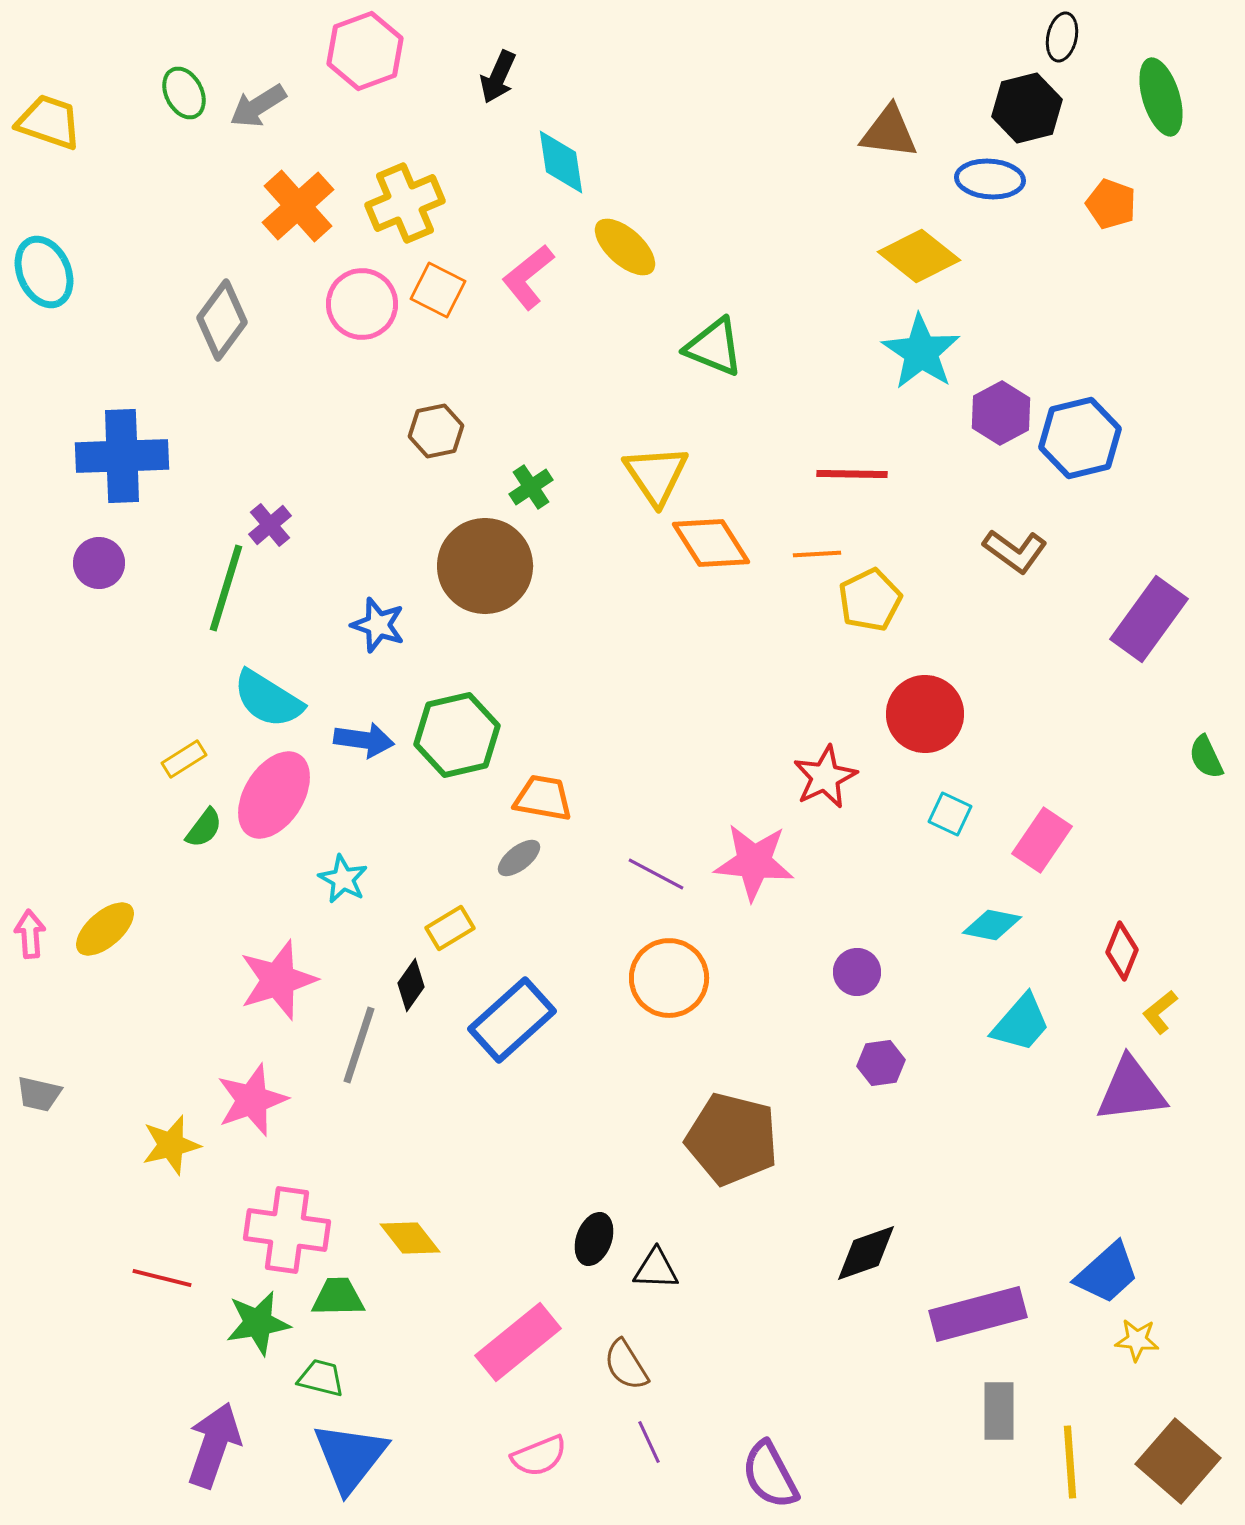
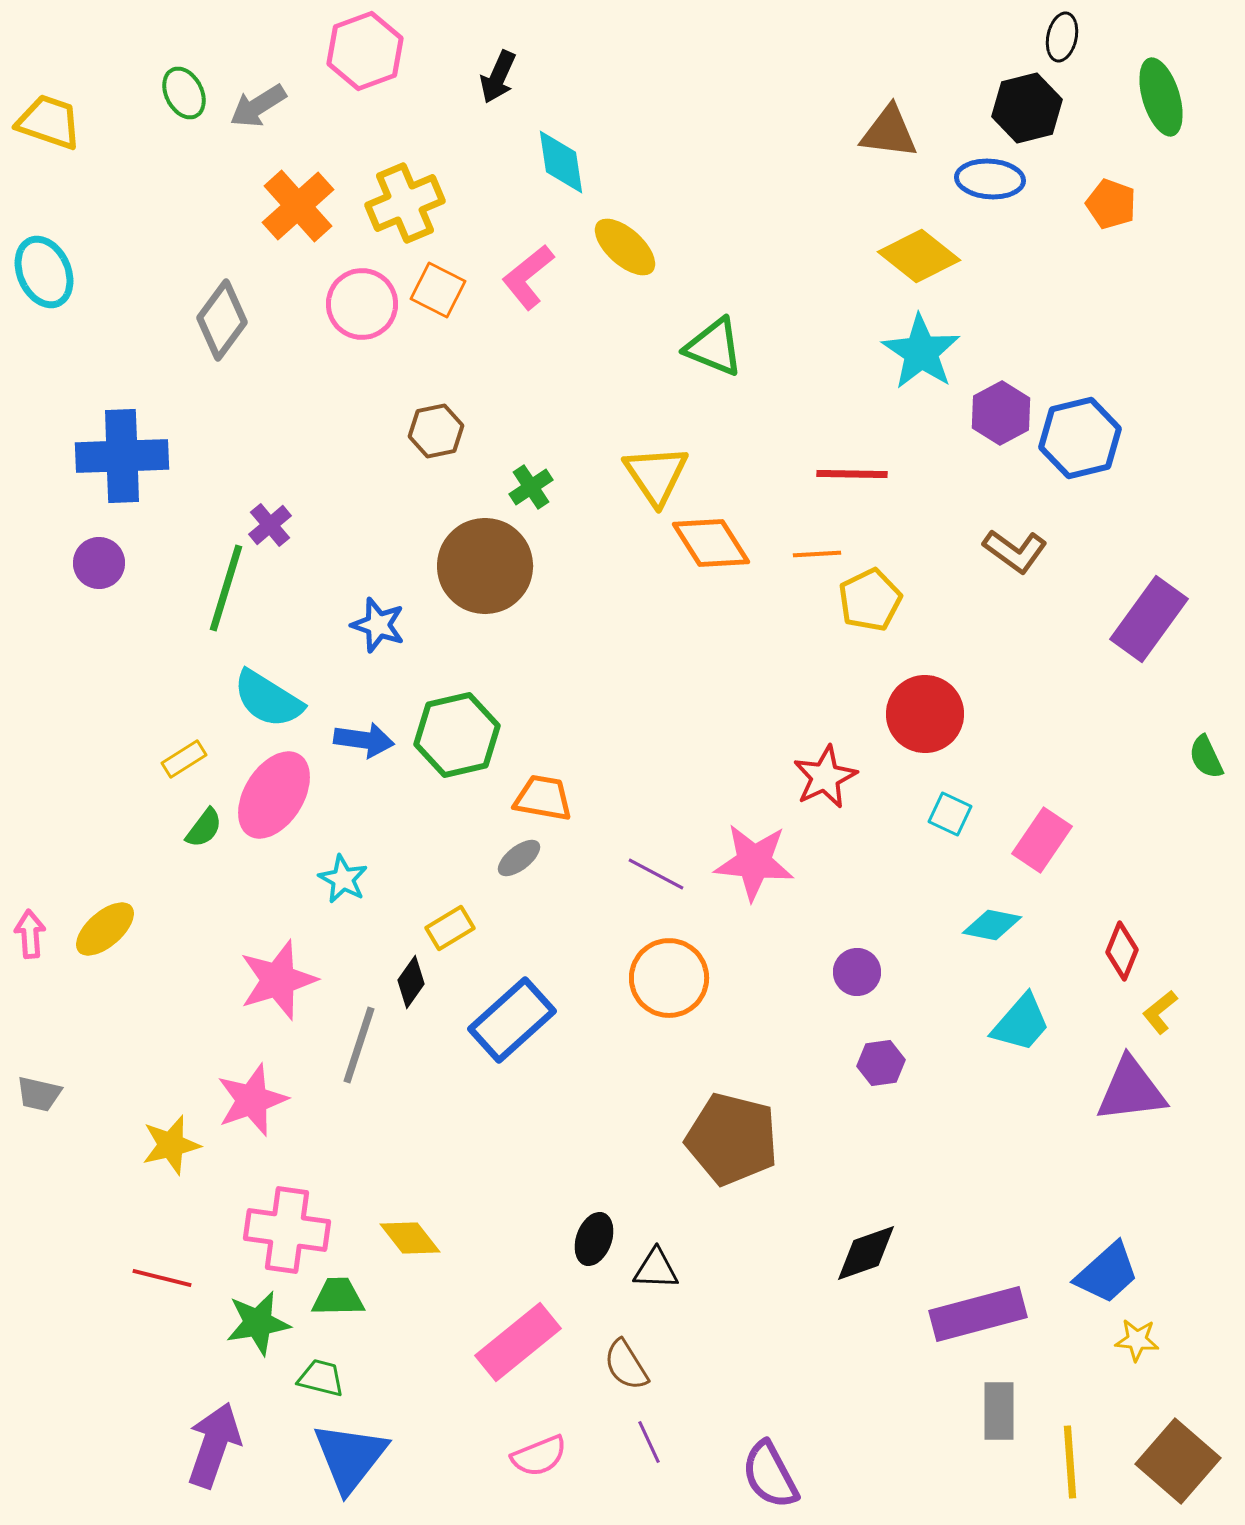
black diamond at (411, 985): moved 3 px up
